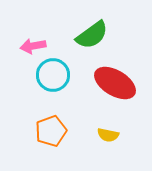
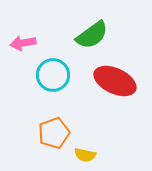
pink arrow: moved 10 px left, 3 px up
red ellipse: moved 2 px up; rotated 6 degrees counterclockwise
orange pentagon: moved 3 px right, 2 px down
yellow semicircle: moved 23 px left, 20 px down
